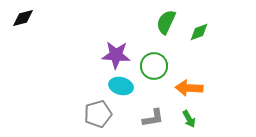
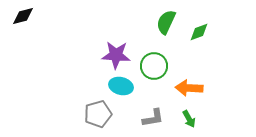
black diamond: moved 2 px up
